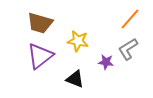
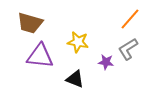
brown trapezoid: moved 10 px left
yellow star: moved 1 px down
purple triangle: rotated 44 degrees clockwise
